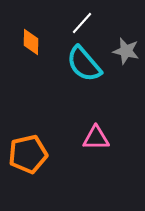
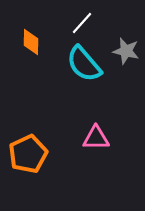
orange pentagon: rotated 12 degrees counterclockwise
